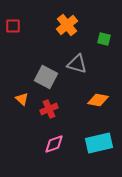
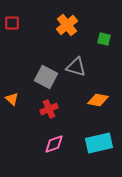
red square: moved 1 px left, 3 px up
gray triangle: moved 1 px left, 3 px down
orange triangle: moved 10 px left
